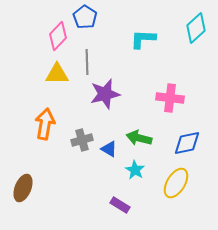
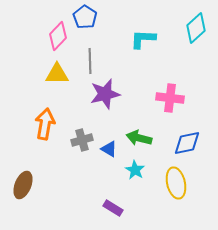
gray line: moved 3 px right, 1 px up
yellow ellipse: rotated 44 degrees counterclockwise
brown ellipse: moved 3 px up
purple rectangle: moved 7 px left, 3 px down
